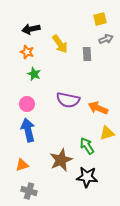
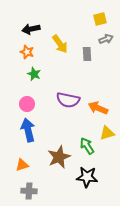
brown star: moved 2 px left, 3 px up
gray cross: rotated 14 degrees counterclockwise
